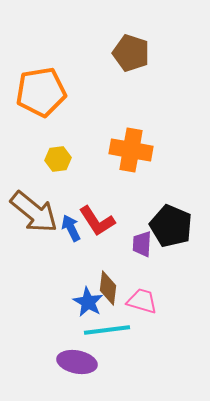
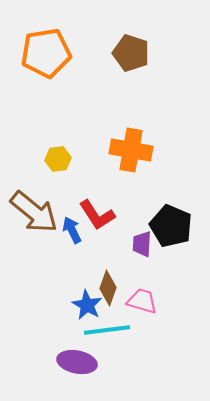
orange pentagon: moved 5 px right, 39 px up
red L-shape: moved 6 px up
blue arrow: moved 1 px right, 2 px down
brown diamond: rotated 12 degrees clockwise
blue star: moved 1 px left, 3 px down
